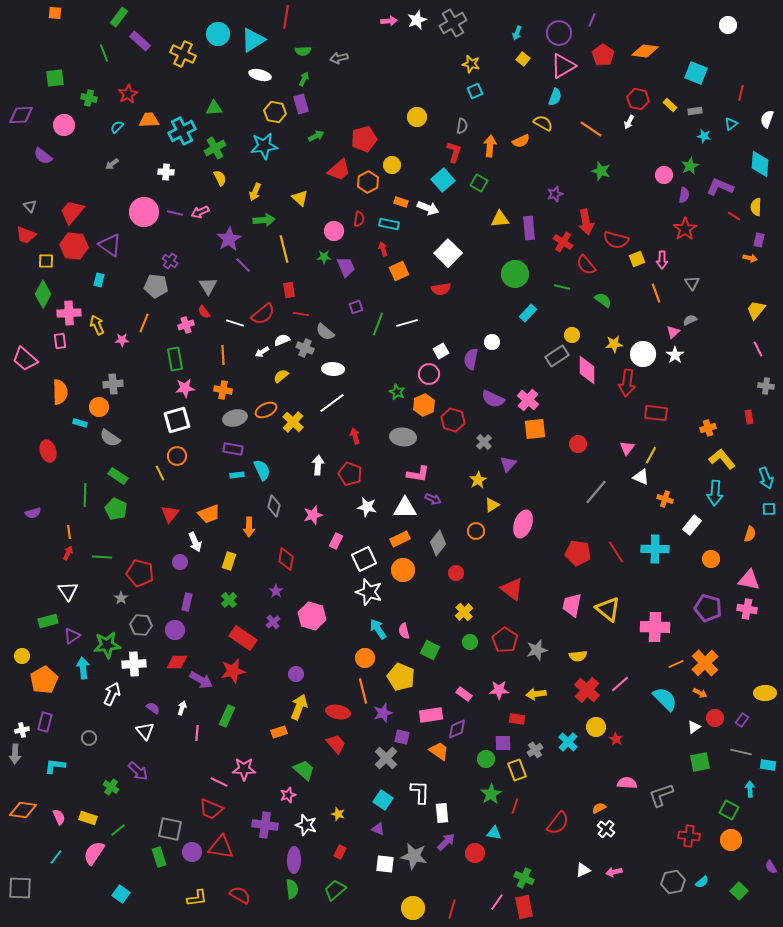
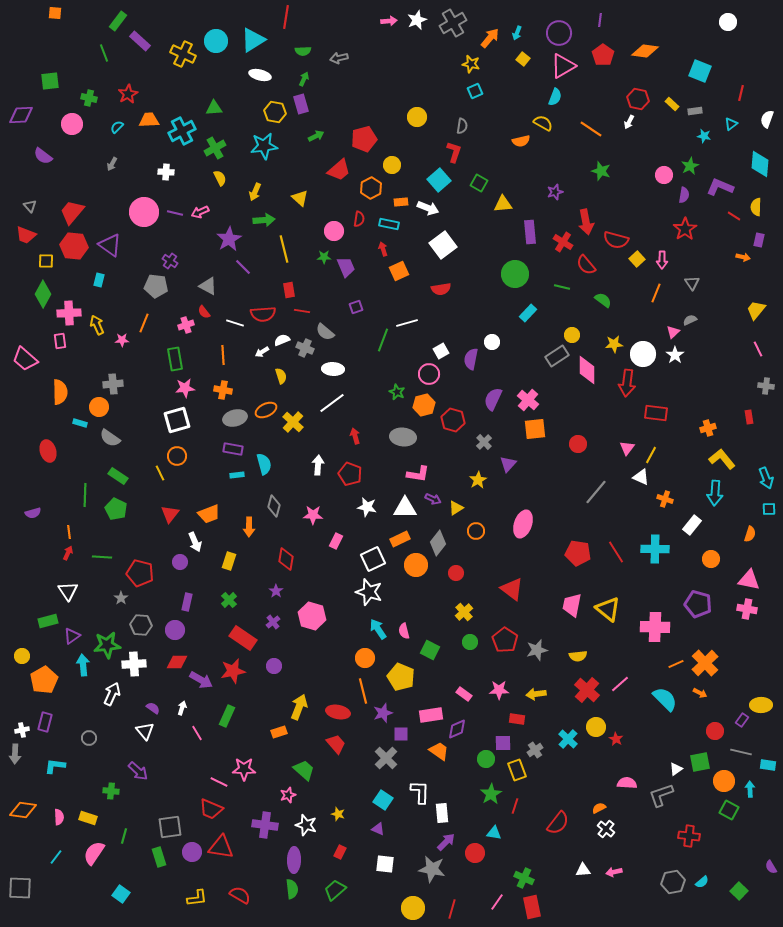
green rectangle at (119, 17): moved 1 px left, 4 px down
purple line at (592, 20): moved 8 px right; rotated 16 degrees counterclockwise
white circle at (728, 25): moved 3 px up
cyan circle at (218, 34): moved 2 px left, 7 px down
cyan square at (696, 73): moved 4 px right, 2 px up
green square at (55, 78): moved 5 px left, 3 px down
yellow rectangle at (670, 105): moved 2 px right, 1 px up
pink circle at (64, 125): moved 8 px right, 1 px up
orange semicircle at (521, 141): rotated 12 degrees clockwise
orange arrow at (490, 146): moved 108 px up; rotated 35 degrees clockwise
gray arrow at (112, 164): rotated 24 degrees counterclockwise
cyan square at (443, 180): moved 4 px left
orange hexagon at (368, 182): moved 3 px right, 6 px down
purple star at (555, 194): moved 2 px up
orange rectangle at (401, 202): rotated 24 degrees counterclockwise
yellow triangle at (500, 219): moved 3 px right, 15 px up
purple rectangle at (529, 228): moved 1 px right, 4 px down
white square at (448, 253): moved 5 px left, 8 px up; rotated 8 degrees clockwise
orange arrow at (750, 258): moved 7 px left, 1 px up
yellow square at (637, 259): rotated 21 degrees counterclockwise
purple line at (243, 265): moved 2 px down
gray triangle at (208, 286): rotated 30 degrees counterclockwise
orange line at (656, 293): rotated 42 degrees clockwise
red semicircle at (263, 314): rotated 35 degrees clockwise
red line at (301, 314): moved 1 px right, 3 px up
green line at (378, 324): moved 5 px right, 16 px down
yellow semicircle at (281, 376): rotated 112 degrees clockwise
purple semicircle at (493, 399): rotated 90 degrees clockwise
orange hexagon at (424, 405): rotated 10 degrees clockwise
cyan semicircle at (262, 470): moved 2 px right, 6 px up; rotated 10 degrees clockwise
yellow triangle at (492, 505): moved 36 px left, 3 px down
pink star at (313, 515): rotated 18 degrees clockwise
white square at (364, 559): moved 9 px right
orange circle at (403, 570): moved 13 px right, 5 px up
purple pentagon at (708, 608): moved 10 px left, 4 px up
cyan arrow at (83, 668): moved 3 px up
purple circle at (296, 674): moved 22 px left, 8 px up
yellow ellipse at (765, 693): moved 4 px left, 12 px down
red circle at (715, 718): moved 13 px down
white triangle at (694, 727): moved 18 px left, 42 px down
pink line at (197, 733): rotated 35 degrees counterclockwise
purple square at (402, 737): moved 1 px left, 3 px up; rotated 14 degrees counterclockwise
cyan cross at (568, 742): moved 3 px up
green cross at (111, 787): moved 4 px down; rotated 28 degrees counterclockwise
pink semicircle at (59, 817): rotated 21 degrees clockwise
gray square at (170, 829): moved 2 px up; rotated 20 degrees counterclockwise
green line at (118, 830): moved 6 px right, 6 px down; rotated 35 degrees counterclockwise
orange circle at (731, 840): moved 7 px left, 59 px up
gray star at (414, 856): moved 18 px right, 13 px down
white triangle at (583, 870): rotated 21 degrees clockwise
red rectangle at (524, 907): moved 8 px right
